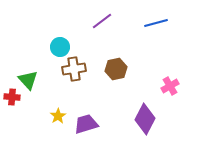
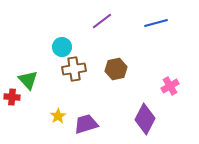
cyan circle: moved 2 px right
